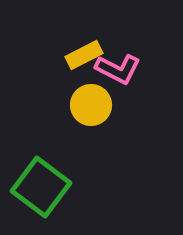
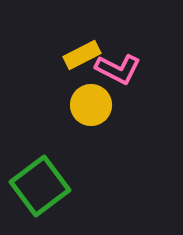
yellow rectangle: moved 2 px left
green square: moved 1 px left, 1 px up; rotated 16 degrees clockwise
